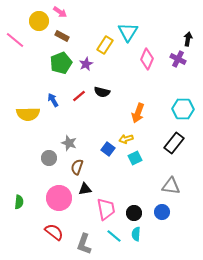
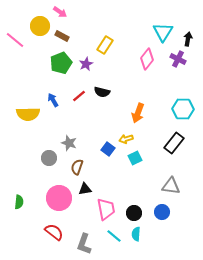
yellow circle: moved 1 px right, 5 px down
cyan triangle: moved 35 px right
pink diamond: rotated 15 degrees clockwise
